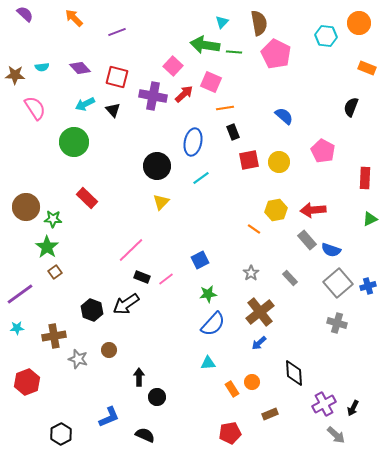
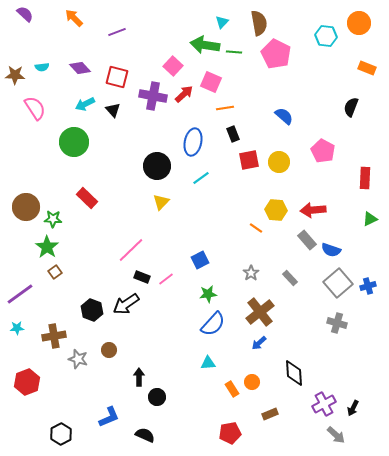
black rectangle at (233, 132): moved 2 px down
yellow hexagon at (276, 210): rotated 15 degrees clockwise
orange line at (254, 229): moved 2 px right, 1 px up
